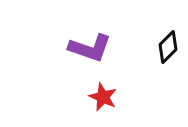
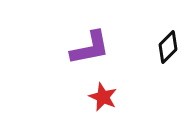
purple L-shape: rotated 30 degrees counterclockwise
